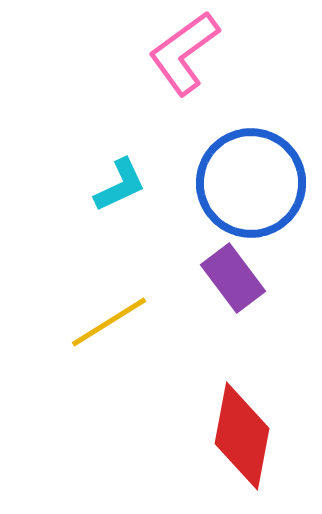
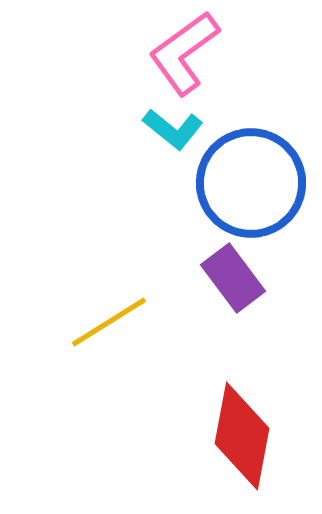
cyan L-shape: moved 53 px right, 56 px up; rotated 64 degrees clockwise
